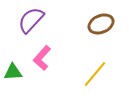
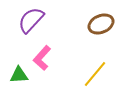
green triangle: moved 6 px right, 3 px down
